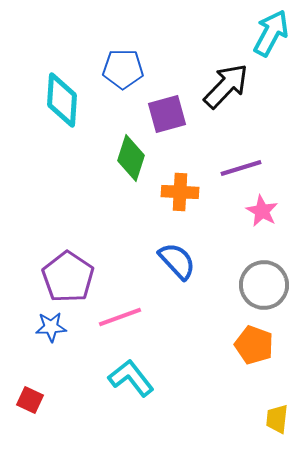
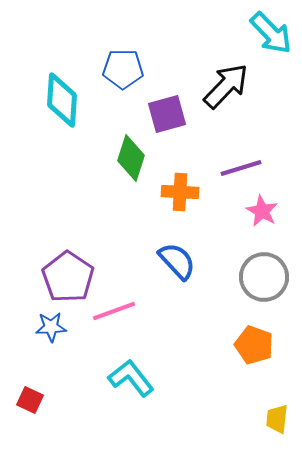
cyan arrow: rotated 108 degrees clockwise
gray circle: moved 8 px up
pink line: moved 6 px left, 6 px up
